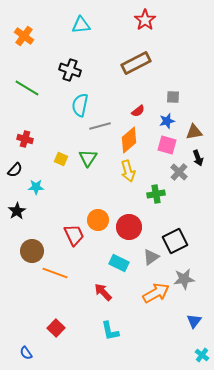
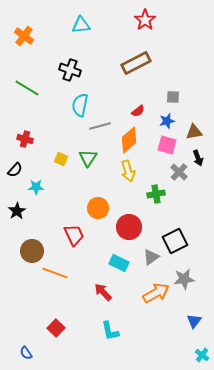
orange circle: moved 12 px up
